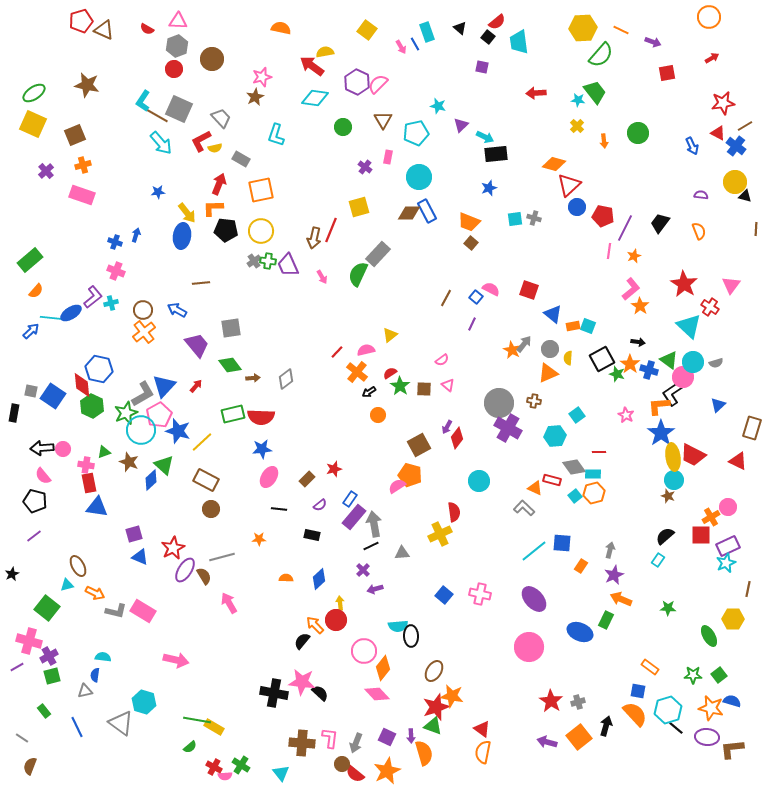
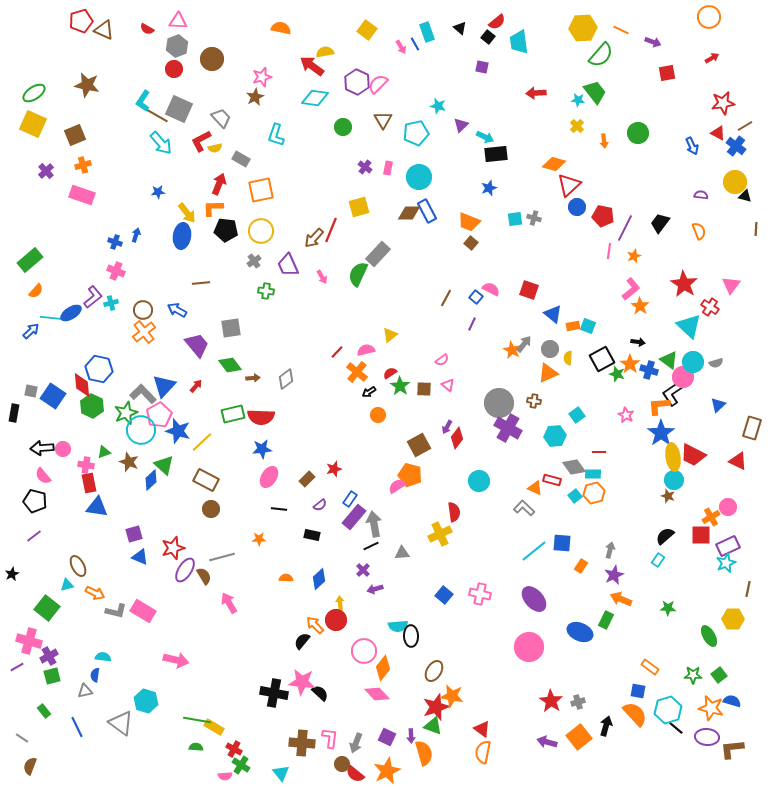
pink rectangle at (388, 157): moved 11 px down
brown arrow at (314, 238): rotated 30 degrees clockwise
green cross at (268, 261): moved 2 px left, 30 px down
gray L-shape at (143, 394): rotated 104 degrees counterclockwise
red star at (173, 548): rotated 10 degrees clockwise
cyan hexagon at (144, 702): moved 2 px right, 1 px up
green semicircle at (190, 747): moved 6 px right; rotated 136 degrees counterclockwise
red cross at (214, 767): moved 20 px right, 18 px up
